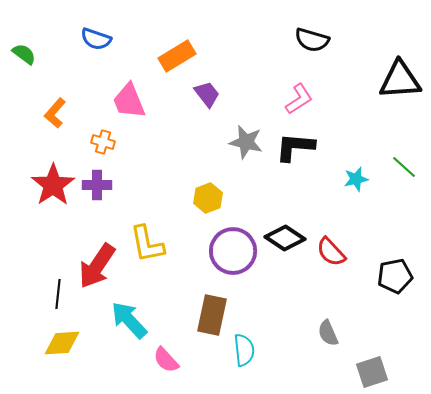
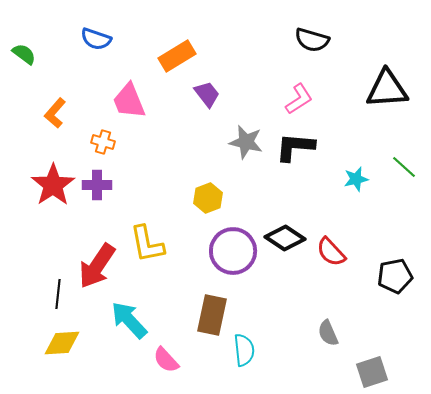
black triangle: moved 13 px left, 9 px down
